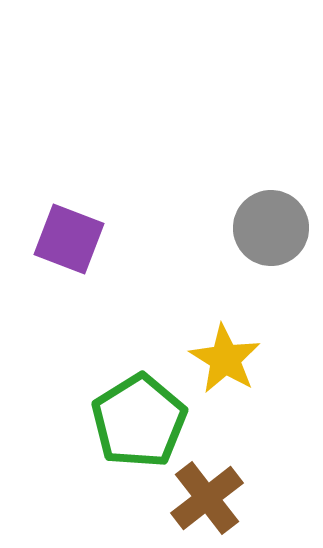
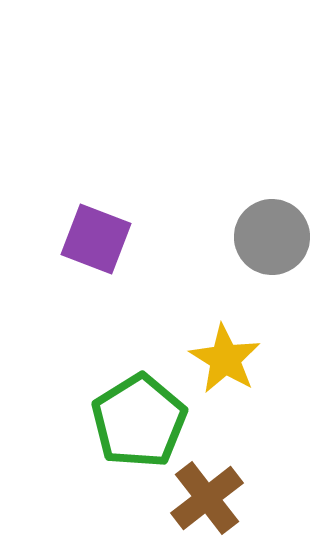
gray circle: moved 1 px right, 9 px down
purple square: moved 27 px right
